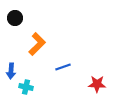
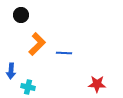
black circle: moved 6 px right, 3 px up
blue line: moved 1 px right, 14 px up; rotated 21 degrees clockwise
cyan cross: moved 2 px right
